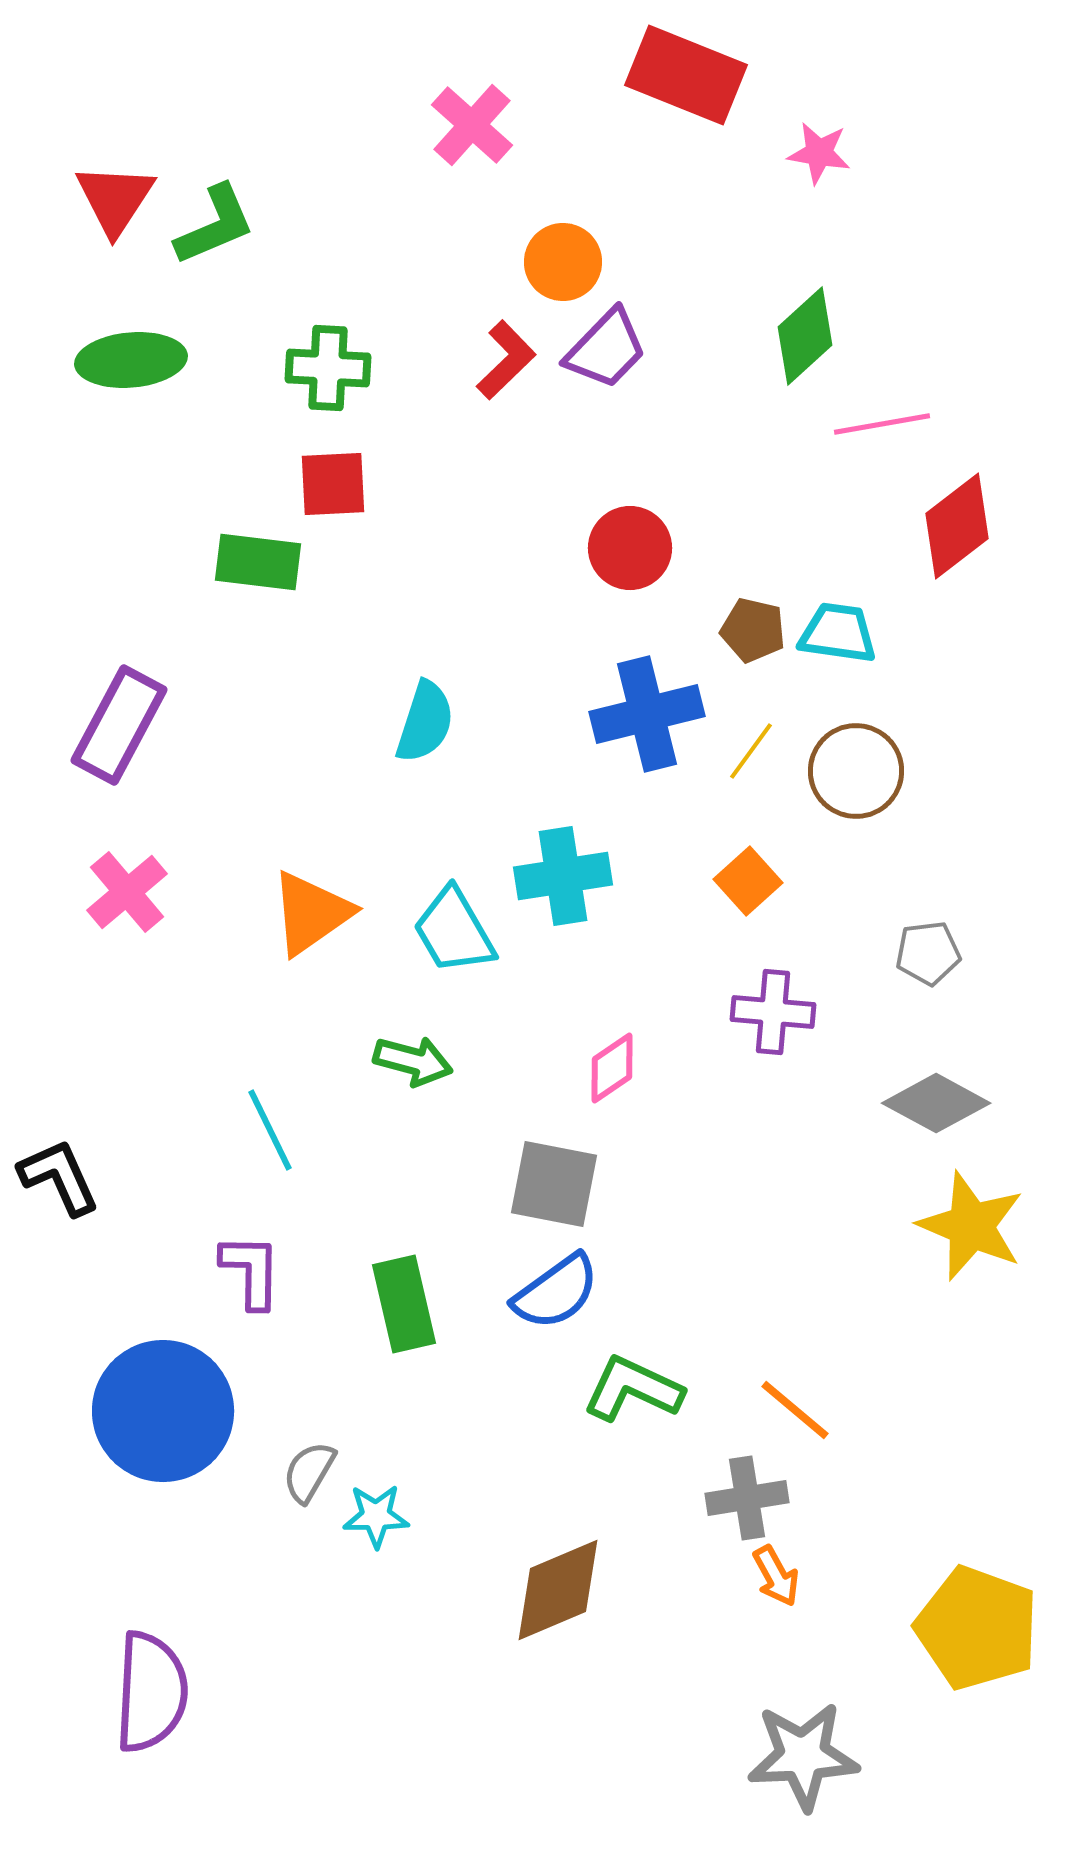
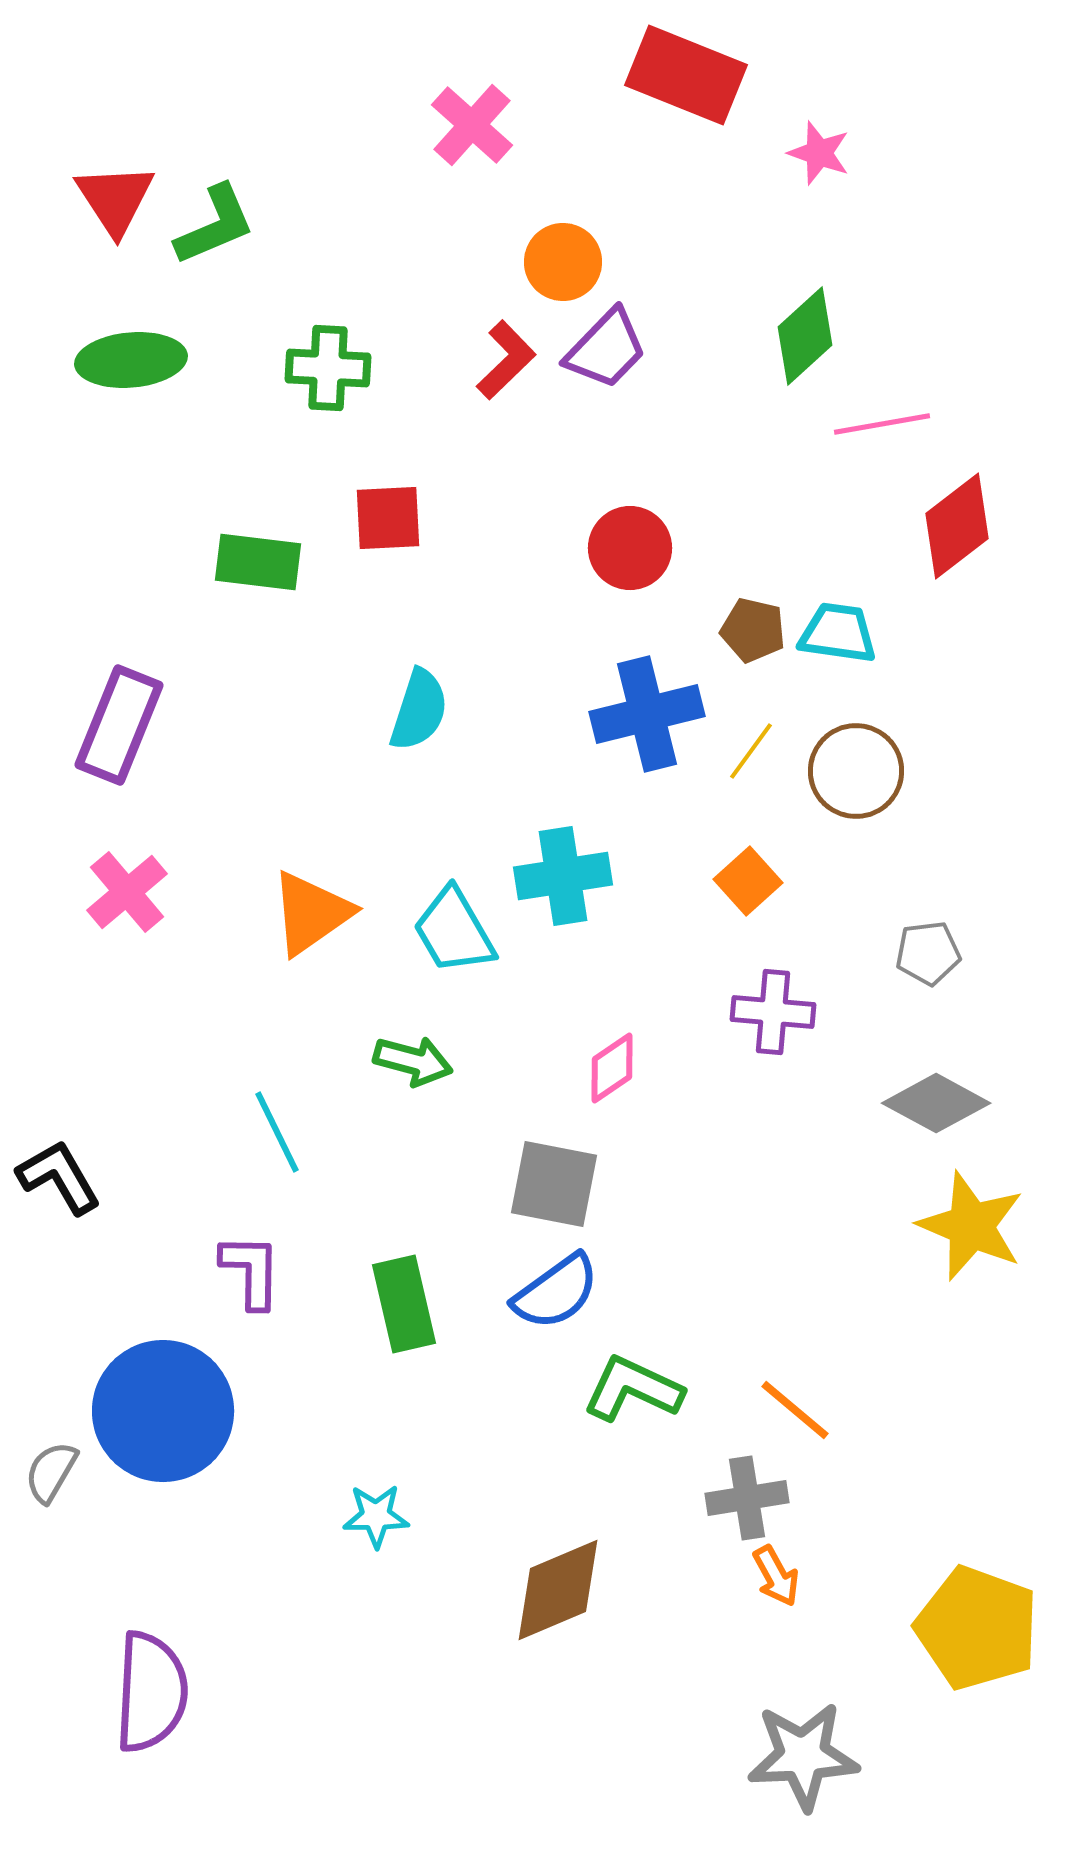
pink star at (819, 153): rotated 10 degrees clockwise
red triangle at (115, 199): rotated 6 degrees counterclockwise
red square at (333, 484): moved 55 px right, 34 px down
cyan semicircle at (425, 722): moved 6 px left, 12 px up
purple rectangle at (119, 725): rotated 6 degrees counterclockwise
cyan line at (270, 1130): moved 7 px right, 2 px down
black L-shape at (59, 1177): rotated 6 degrees counterclockwise
gray semicircle at (309, 1472): moved 258 px left
